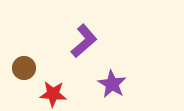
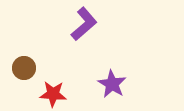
purple L-shape: moved 17 px up
